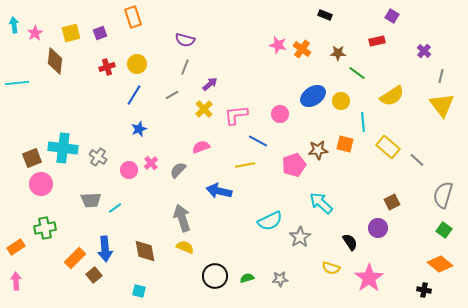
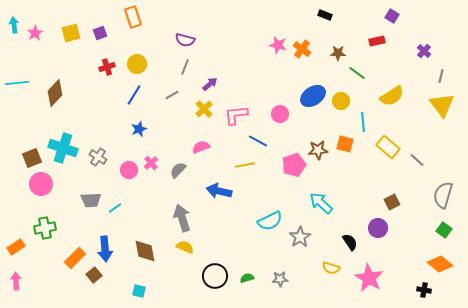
brown diamond at (55, 61): moved 32 px down; rotated 36 degrees clockwise
cyan cross at (63, 148): rotated 12 degrees clockwise
pink star at (369, 278): rotated 8 degrees counterclockwise
